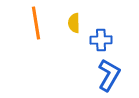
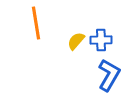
yellow semicircle: moved 2 px right, 18 px down; rotated 42 degrees clockwise
